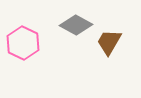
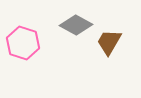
pink hexagon: rotated 8 degrees counterclockwise
